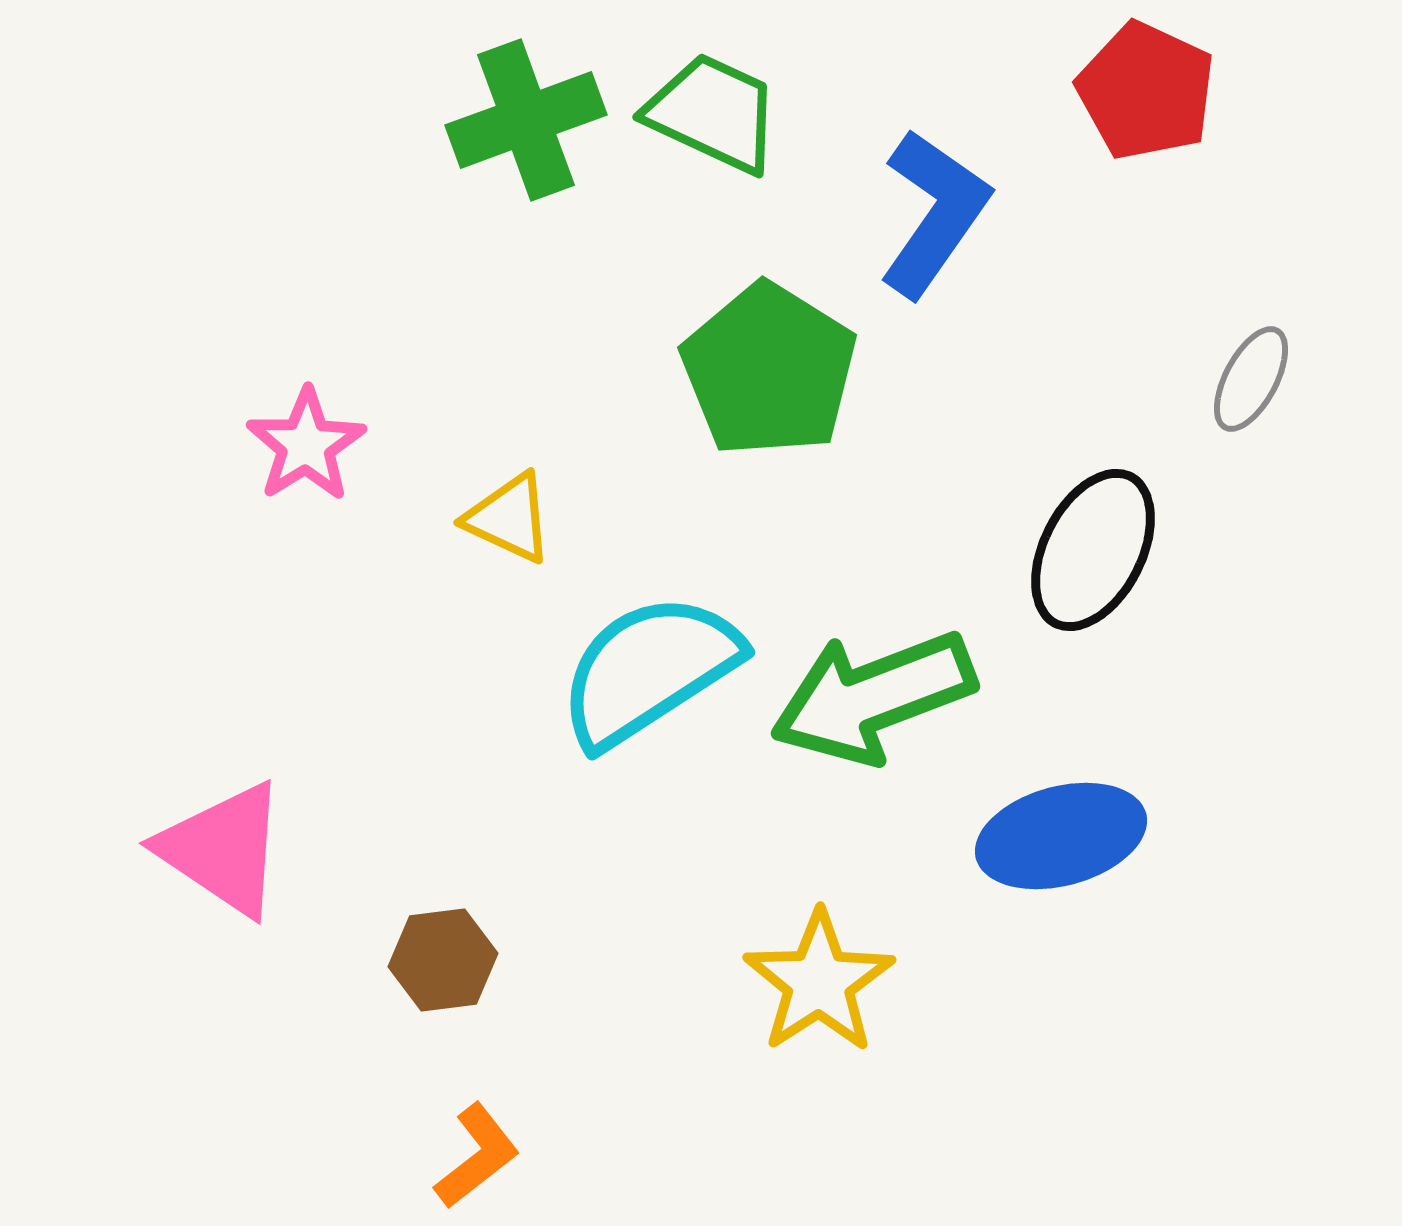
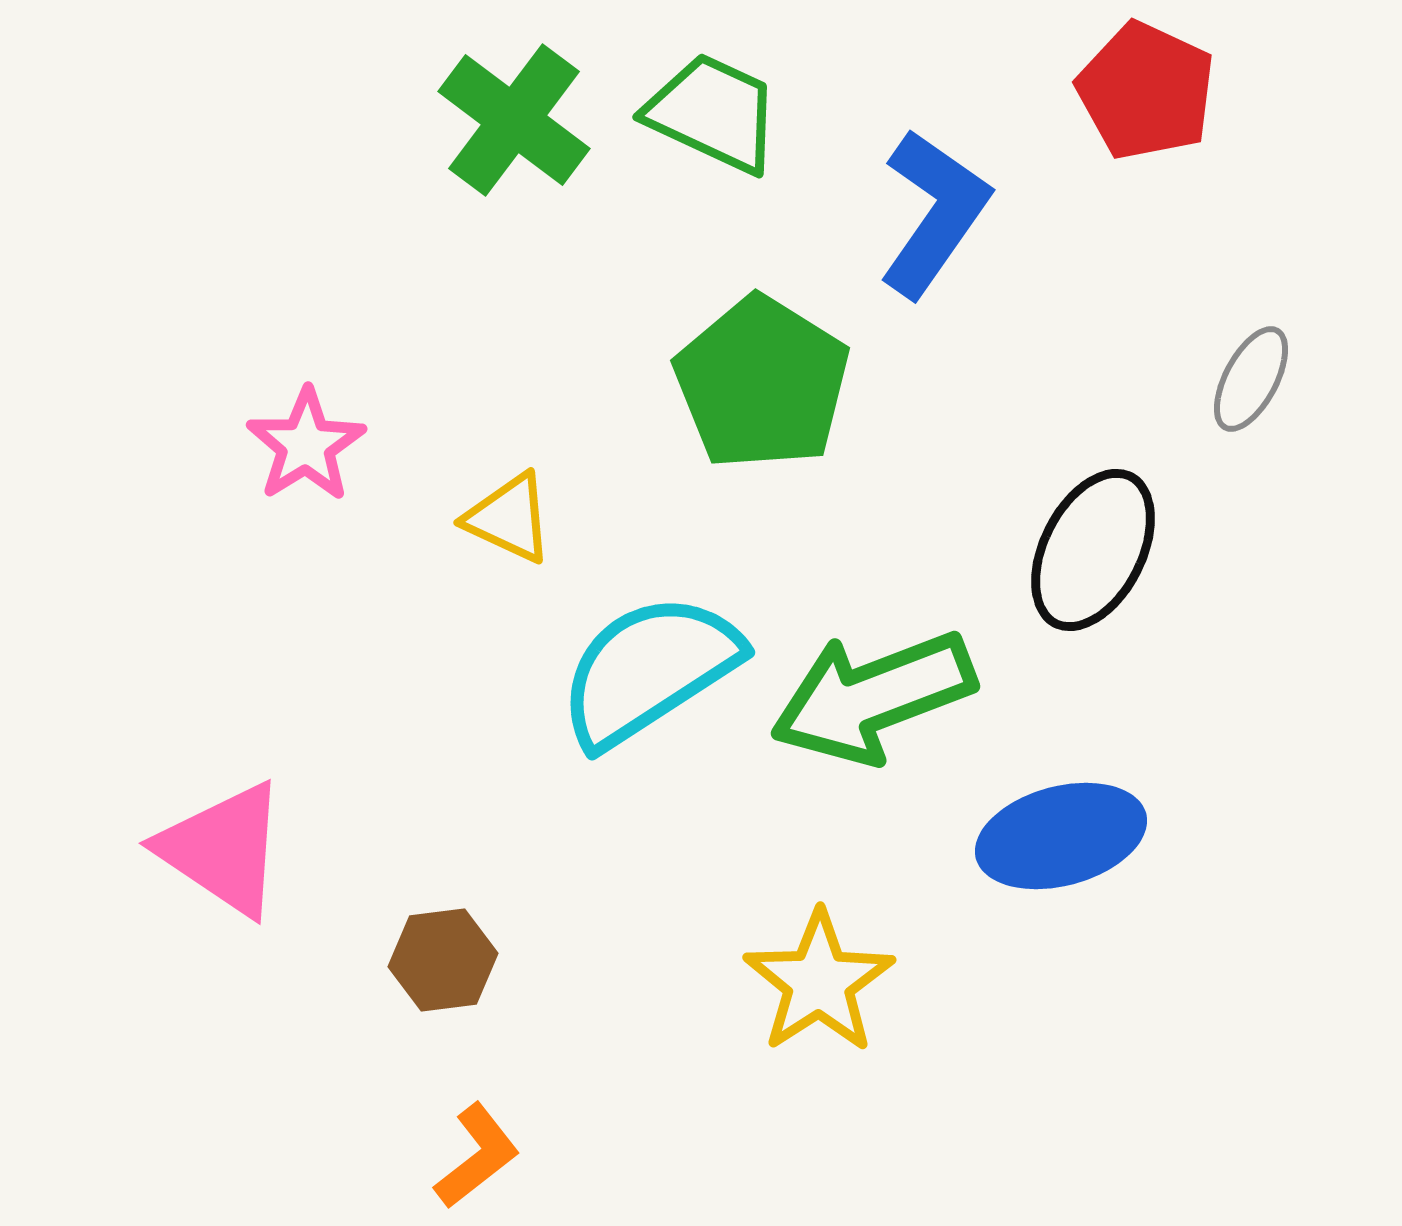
green cross: moved 12 px left; rotated 33 degrees counterclockwise
green pentagon: moved 7 px left, 13 px down
